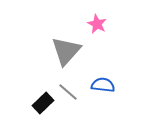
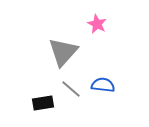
gray triangle: moved 3 px left, 1 px down
gray line: moved 3 px right, 3 px up
black rectangle: rotated 35 degrees clockwise
